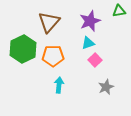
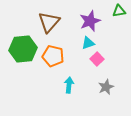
green hexagon: rotated 20 degrees clockwise
orange pentagon: rotated 15 degrees clockwise
pink square: moved 2 px right, 1 px up
cyan arrow: moved 10 px right
